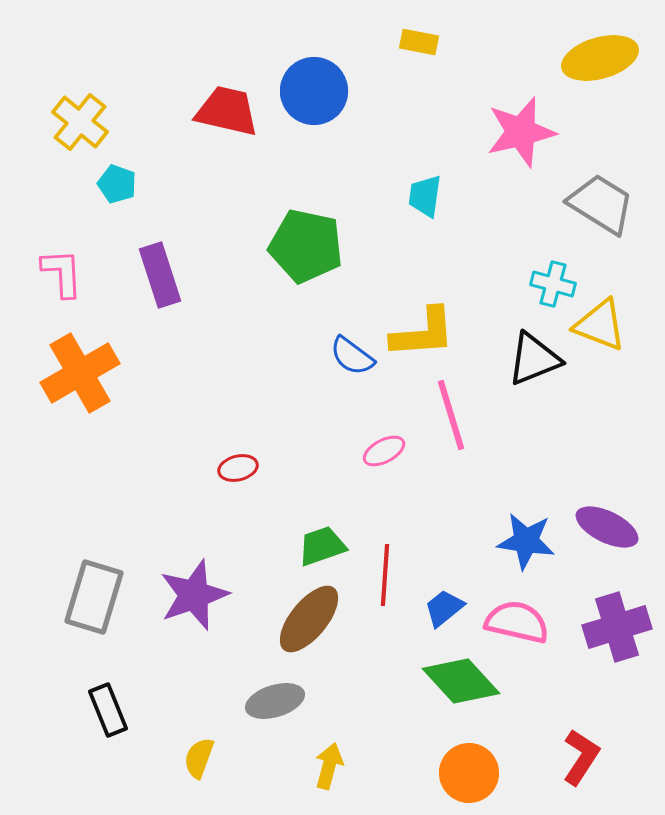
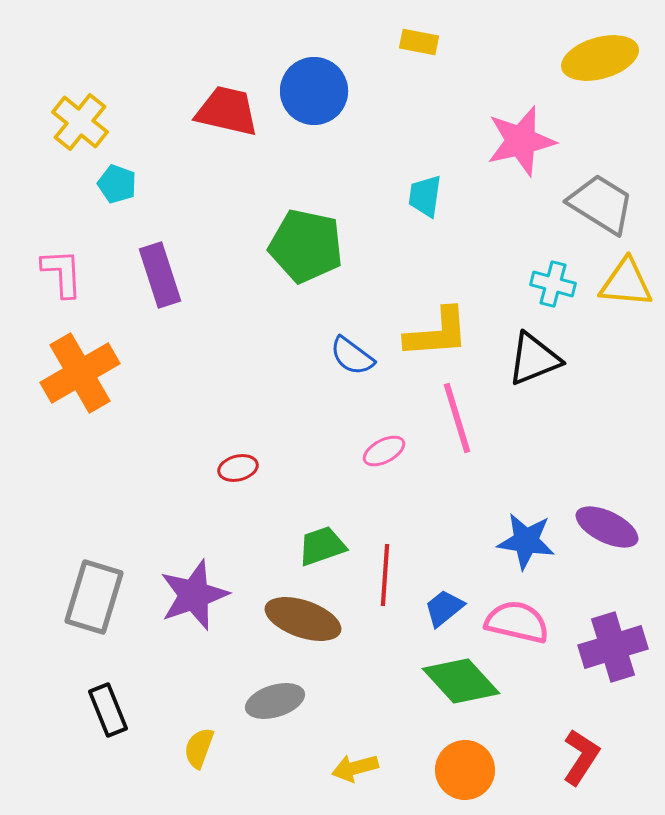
pink star: moved 9 px down
yellow triangle: moved 26 px right, 42 px up; rotated 16 degrees counterclockwise
yellow L-shape: moved 14 px right
pink line: moved 6 px right, 3 px down
brown ellipse: moved 6 px left; rotated 70 degrees clockwise
purple cross: moved 4 px left, 20 px down
yellow semicircle: moved 10 px up
yellow arrow: moved 26 px right, 2 px down; rotated 120 degrees counterclockwise
orange circle: moved 4 px left, 3 px up
